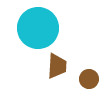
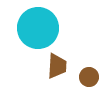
brown circle: moved 2 px up
